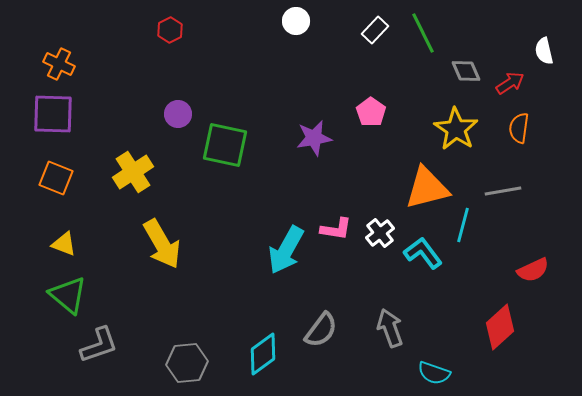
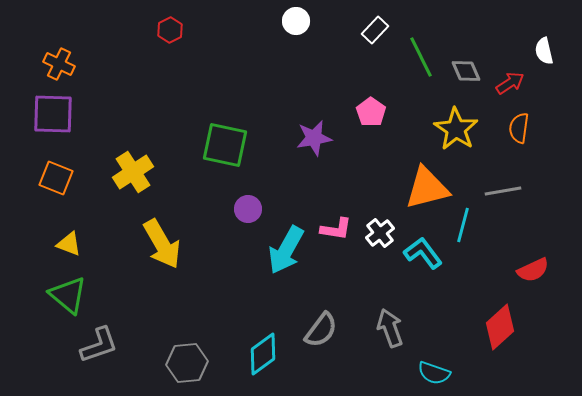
green line: moved 2 px left, 24 px down
purple circle: moved 70 px right, 95 px down
yellow triangle: moved 5 px right
